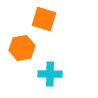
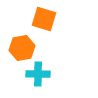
cyan cross: moved 12 px left
